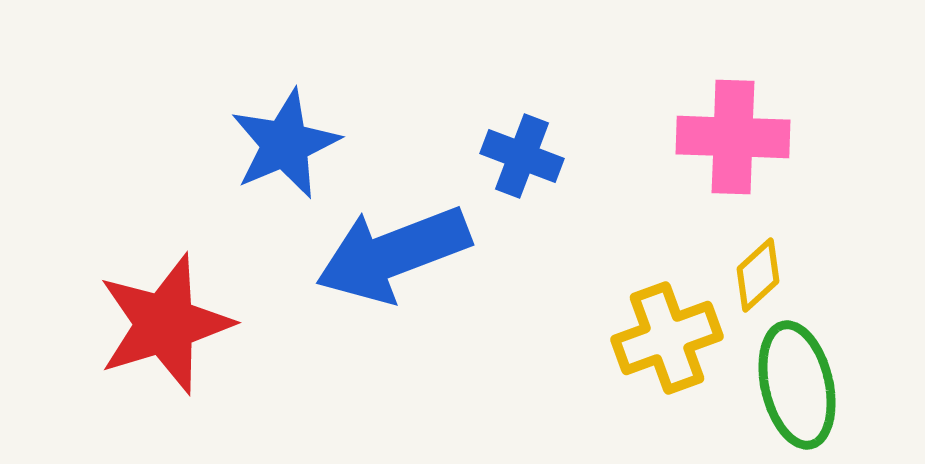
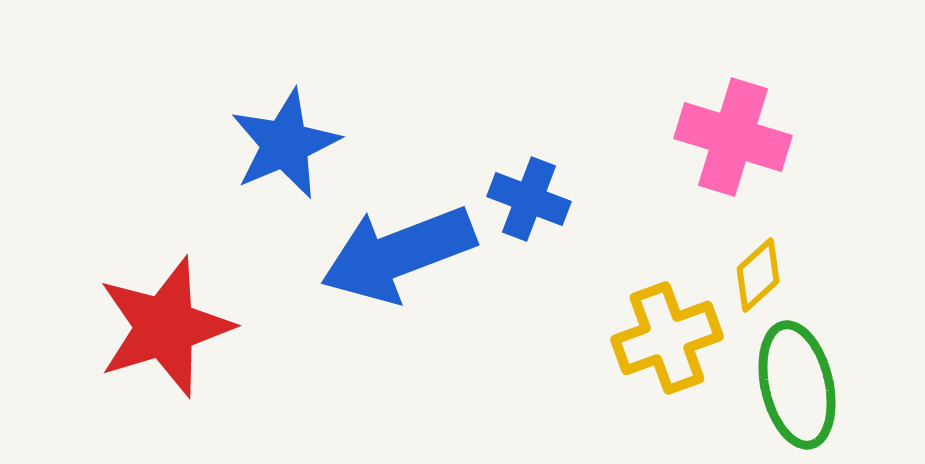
pink cross: rotated 15 degrees clockwise
blue cross: moved 7 px right, 43 px down
blue arrow: moved 5 px right
red star: moved 3 px down
